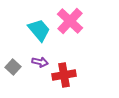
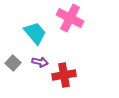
pink cross: moved 3 px up; rotated 16 degrees counterclockwise
cyan trapezoid: moved 4 px left, 3 px down
gray square: moved 4 px up
